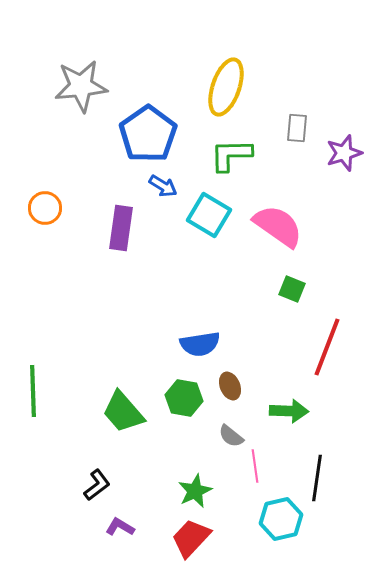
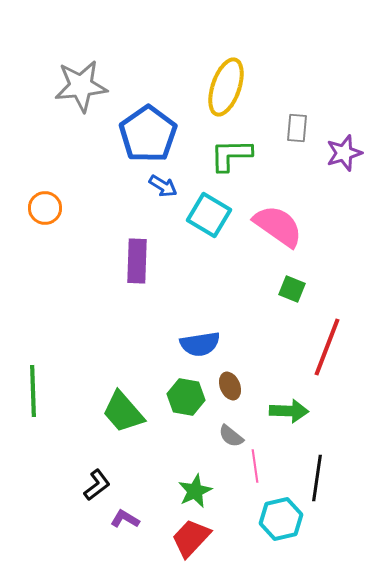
purple rectangle: moved 16 px right, 33 px down; rotated 6 degrees counterclockwise
green hexagon: moved 2 px right, 1 px up
purple L-shape: moved 5 px right, 8 px up
